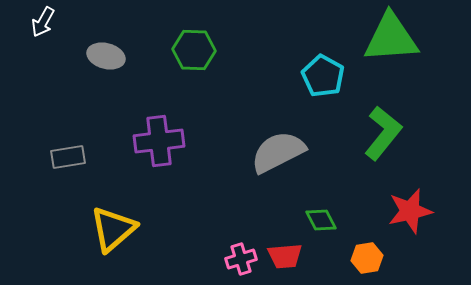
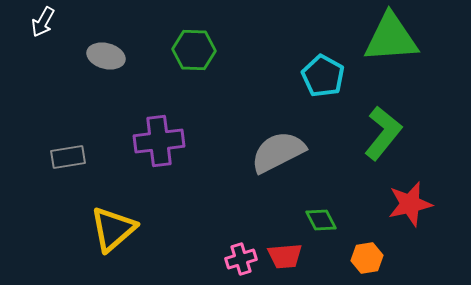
red star: moved 7 px up
